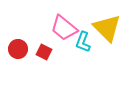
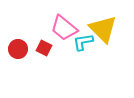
yellow triangle: moved 4 px left, 1 px down
cyan L-shape: rotated 60 degrees clockwise
red square: moved 4 px up
